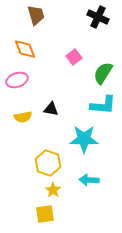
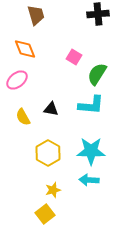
black cross: moved 3 px up; rotated 30 degrees counterclockwise
pink square: rotated 21 degrees counterclockwise
green semicircle: moved 6 px left, 1 px down
pink ellipse: rotated 20 degrees counterclockwise
cyan L-shape: moved 12 px left
yellow semicircle: rotated 72 degrees clockwise
cyan star: moved 7 px right, 12 px down
yellow hexagon: moved 10 px up; rotated 10 degrees clockwise
yellow star: rotated 21 degrees clockwise
yellow square: rotated 30 degrees counterclockwise
